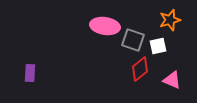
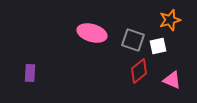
pink ellipse: moved 13 px left, 7 px down; rotated 8 degrees clockwise
red diamond: moved 1 px left, 2 px down
